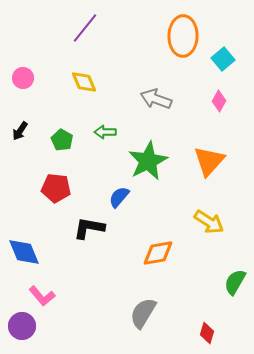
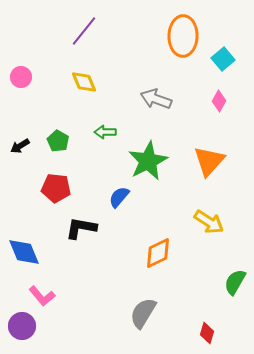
purple line: moved 1 px left, 3 px down
pink circle: moved 2 px left, 1 px up
black arrow: moved 15 px down; rotated 24 degrees clockwise
green pentagon: moved 4 px left, 1 px down
black L-shape: moved 8 px left
orange diamond: rotated 16 degrees counterclockwise
